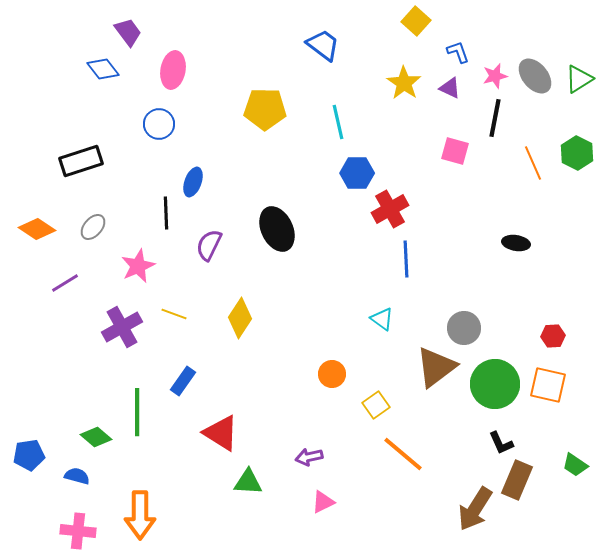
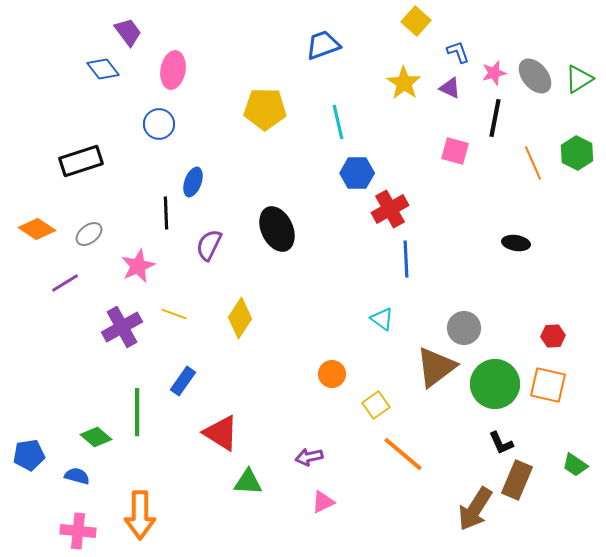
blue trapezoid at (323, 45): rotated 57 degrees counterclockwise
pink star at (495, 76): moved 1 px left, 3 px up
gray ellipse at (93, 227): moved 4 px left, 7 px down; rotated 12 degrees clockwise
